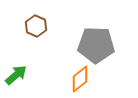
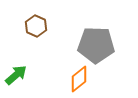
orange diamond: moved 1 px left
